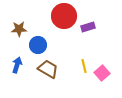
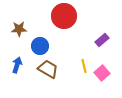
purple rectangle: moved 14 px right, 13 px down; rotated 24 degrees counterclockwise
blue circle: moved 2 px right, 1 px down
